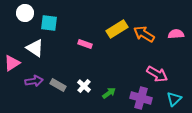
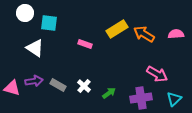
pink triangle: moved 25 px down; rotated 48 degrees clockwise
purple cross: rotated 25 degrees counterclockwise
